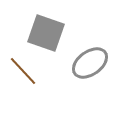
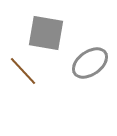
gray square: rotated 9 degrees counterclockwise
